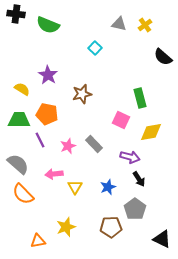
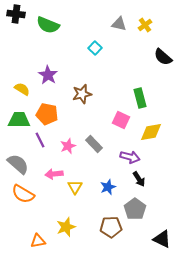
orange semicircle: rotated 15 degrees counterclockwise
